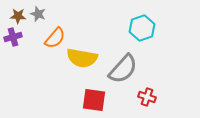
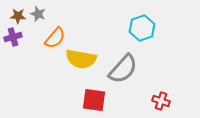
yellow semicircle: moved 1 px left, 1 px down
red cross: moved 14 px right, 4 px down
